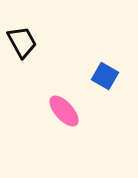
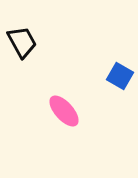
blue square: moved 15 px right
